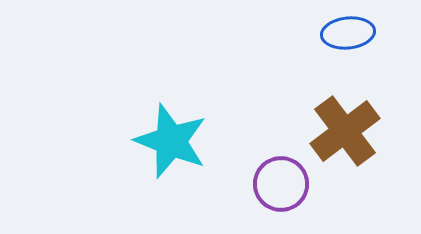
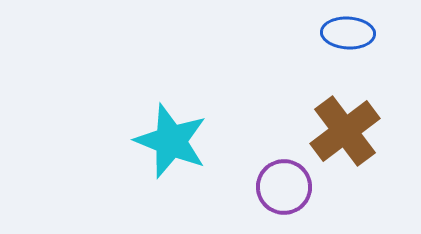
blue ellipse: rotated 9 degrees clockwise
purple circle: moved 3 px right, 3 px down
